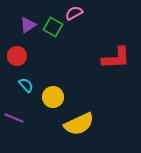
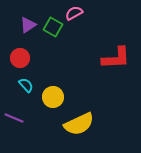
red circle: moved 3 px right, 2 px down
